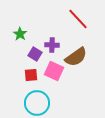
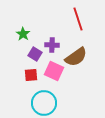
red line: rotated 25 degrees clockwise
green star: moved 3 px right
cyan circle: moved 7 px right
